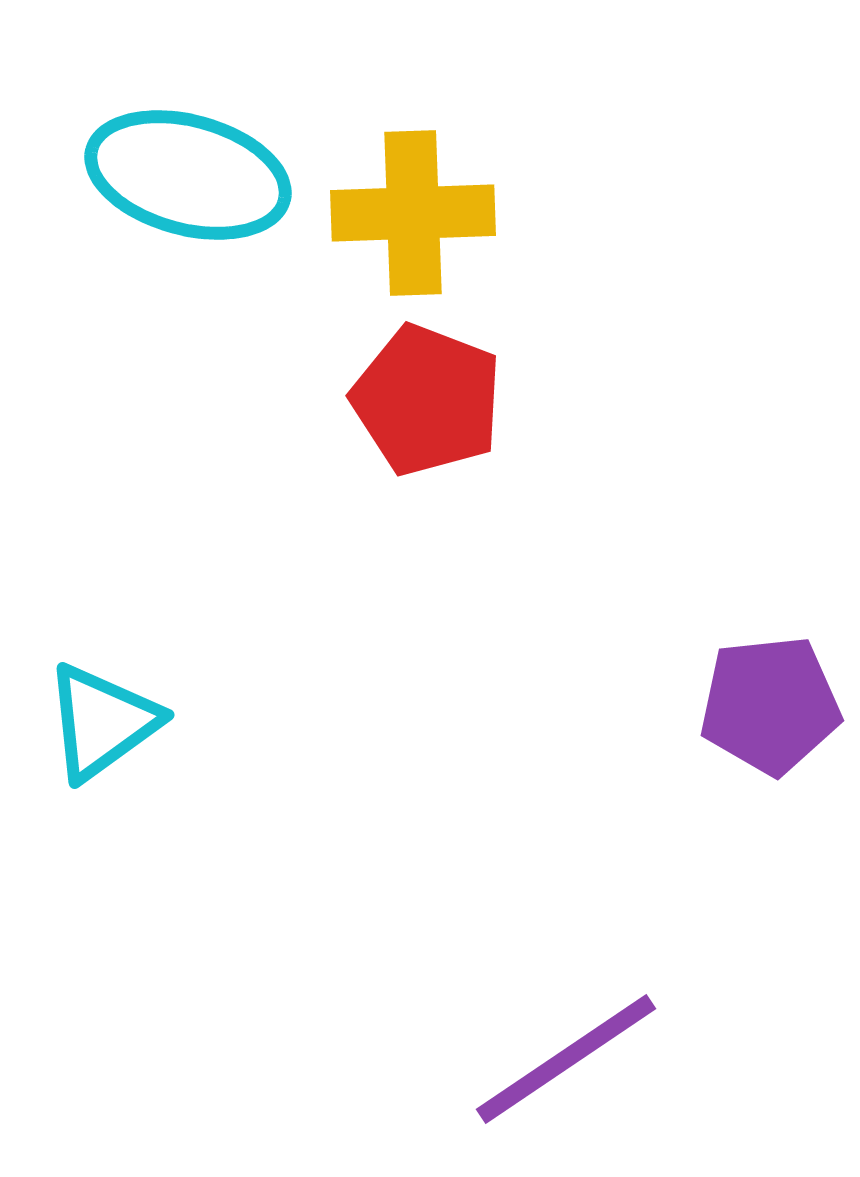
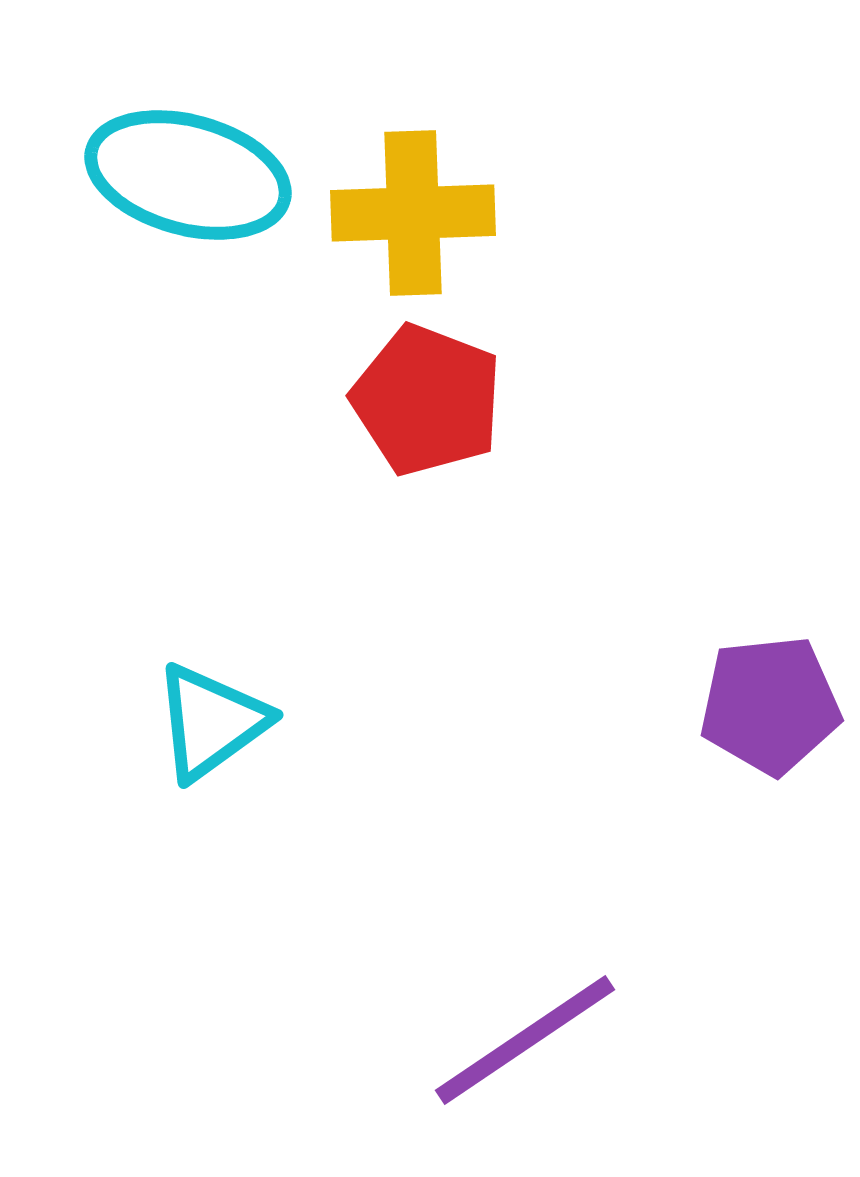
cyan triangle: moved 109 px right
purple line: moved 41 px left, 19 px up
